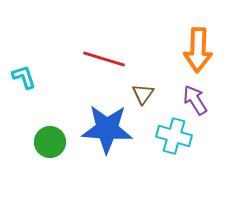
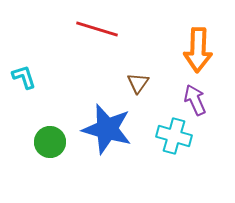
red line: moved 7 px left, 30 px up
brown triangle: moved 5 px left, 11 px up
purple arrow: rotated 8 degrees clockwise
blue star: rotated 12 degrees clockwise
